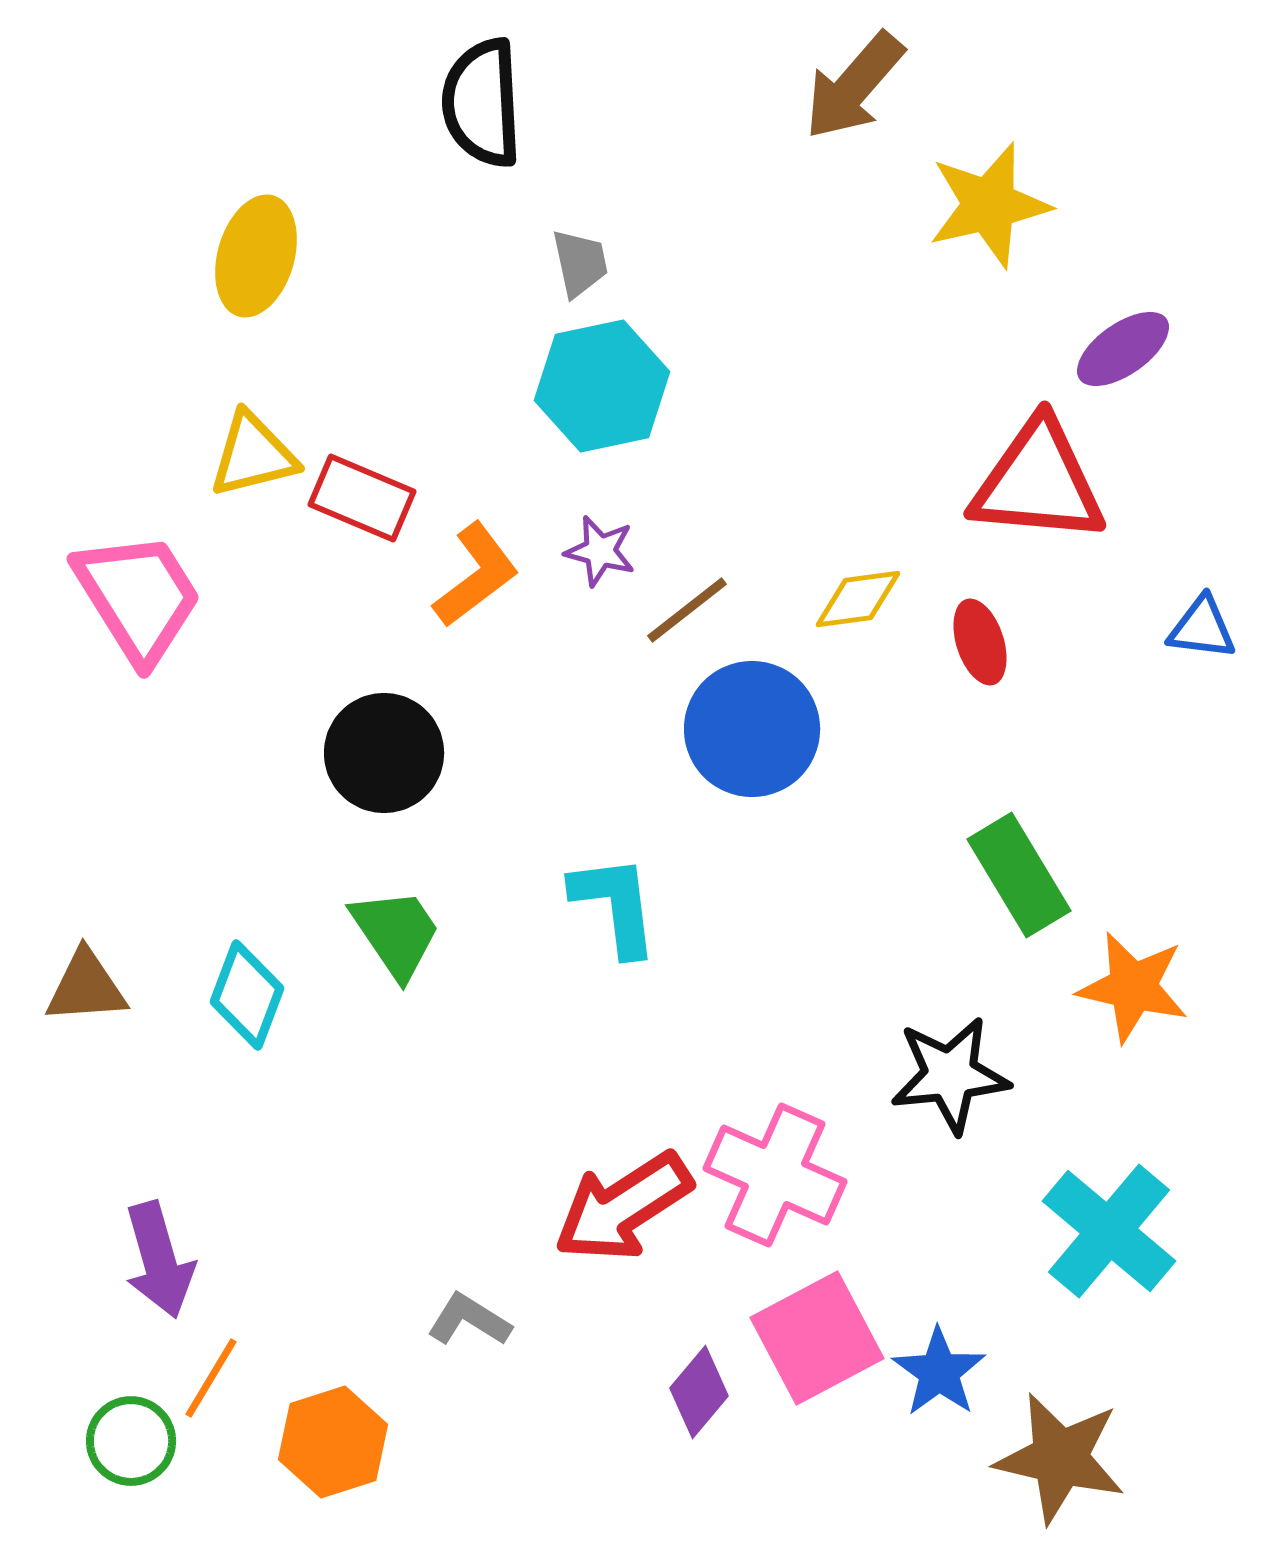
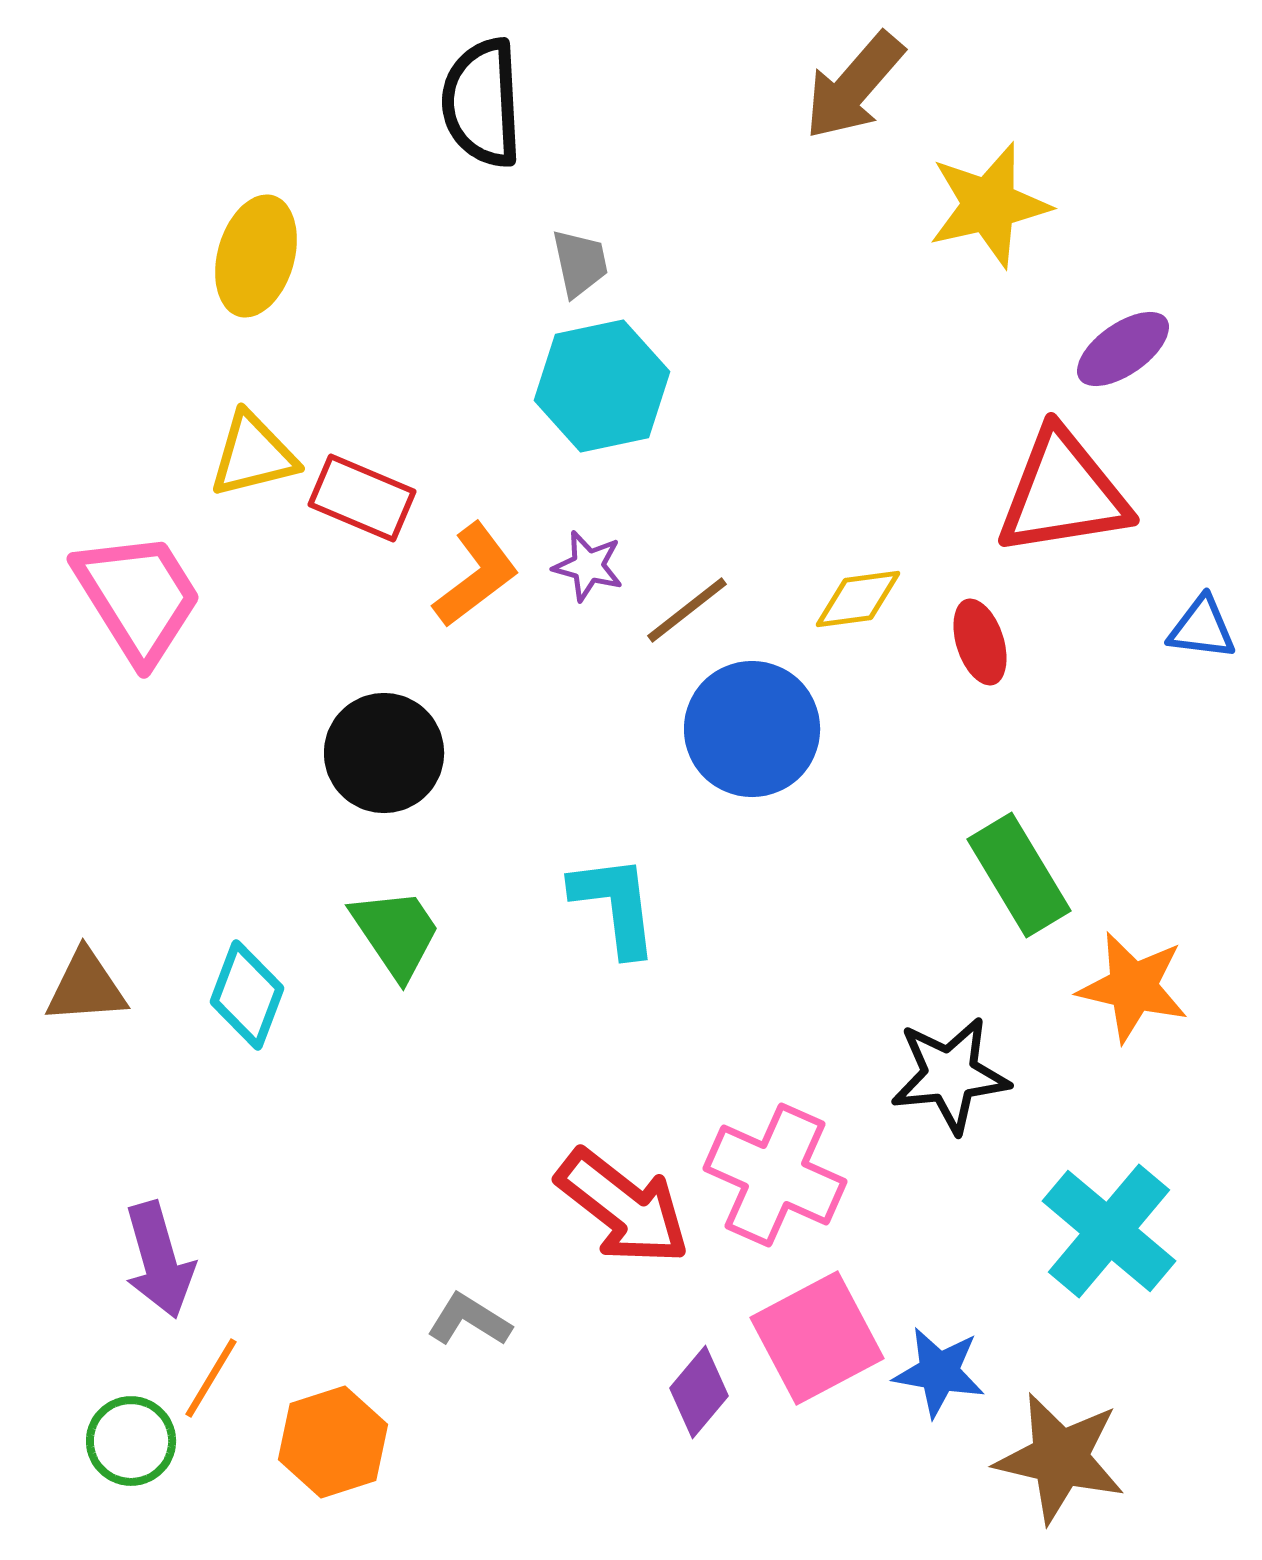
red triangle: moved 25 px right, 11 px down; rotated 14 degrees counterclockwise
purple star: moved 12 px left, 15 px down
red arrow: rotated 109 degrees counterclockwise
blue star: rotated 26 degrees counterclockwise
